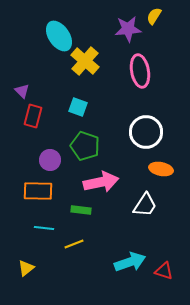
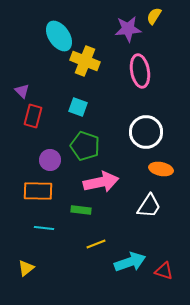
yellow cross: rotated 20 degrees counterclockwise
white trapezoid: moved 4 px right, 1 px down
yellow line: moved 22 px right
